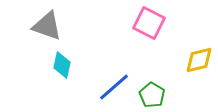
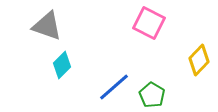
yellow diamond: rotated 32 degrees counterclockwise
cyan diamond: rotated 32 degrees clockwise
